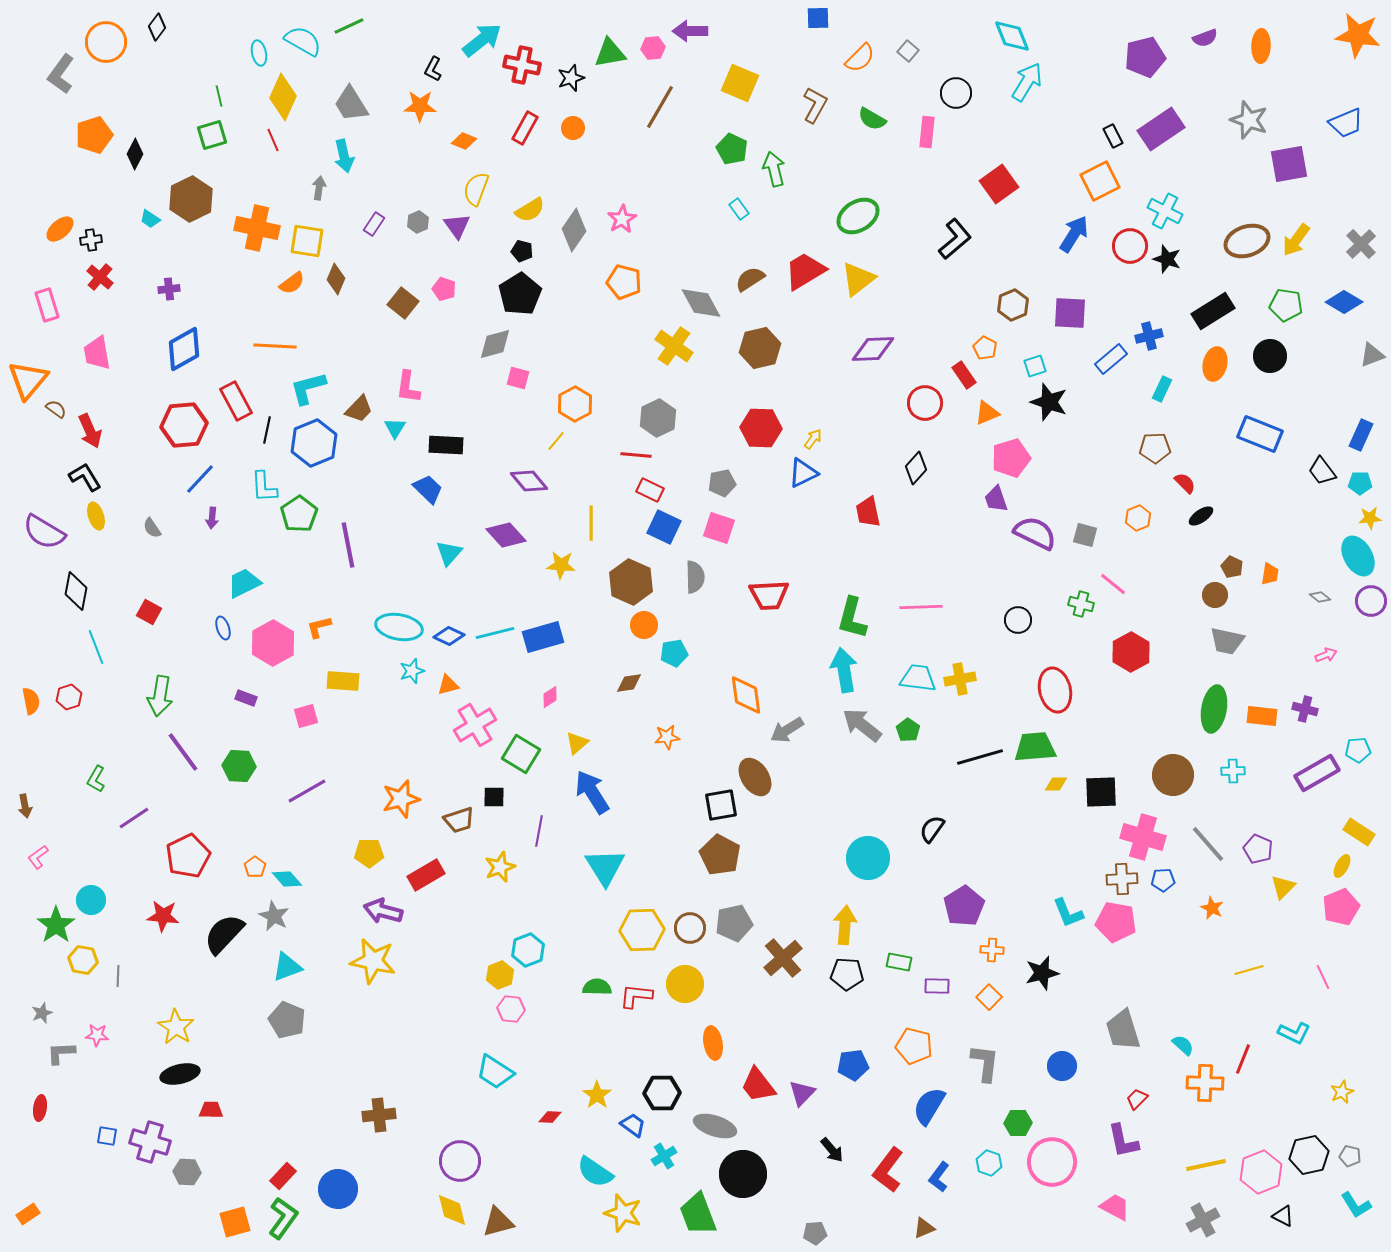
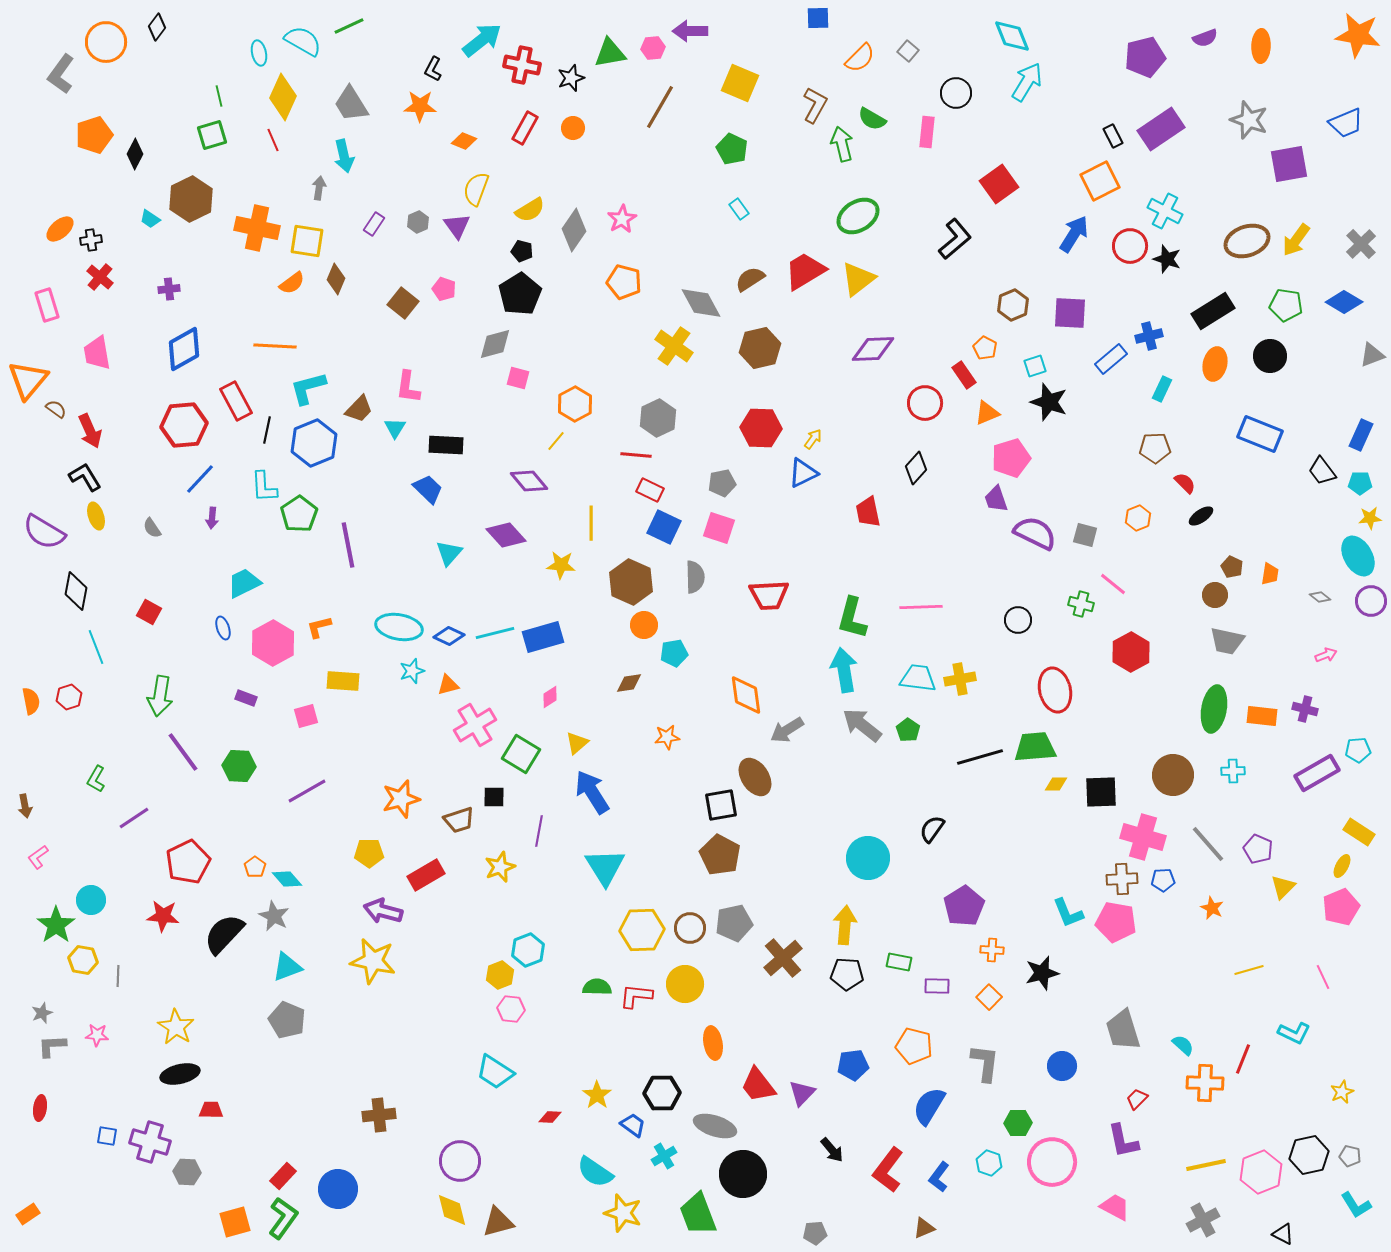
green arrow at (774, 169): moved 68 px right, 25 px up
red pentagon at (188, 856): moved 6 px down
gray L-shape at (61, 1053): moved 9 px left, 7 px up
black triangle at (1283, 1216): moved 18 px down
